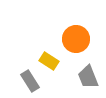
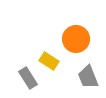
gray rectangle: moved 2 px left, 3 px up
